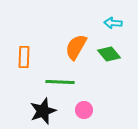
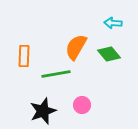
orange rectangle: moved 1 px up
green line: moved 4 px left, 8 px up; rotated 12 degrees counterclockwise
pink circle: moved 2 px left, 5 px up
